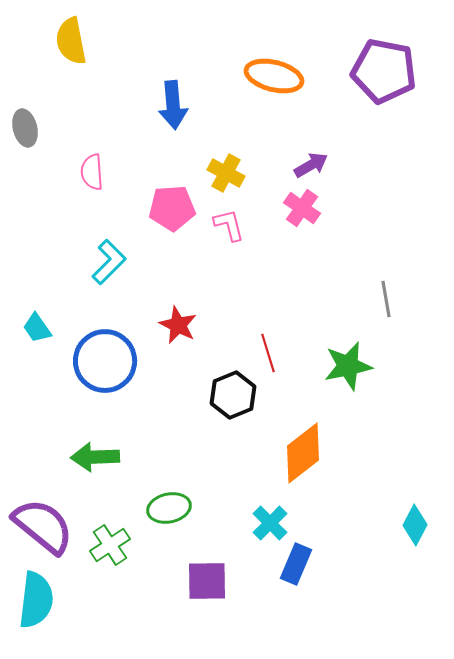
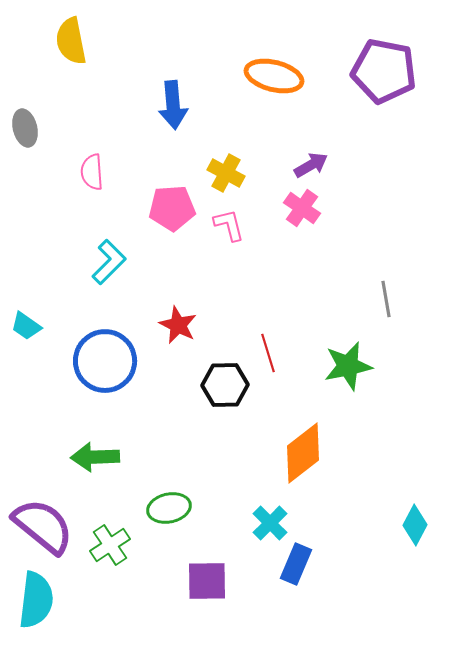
cyan trapezoid: moved 11 px left, 2 px up; rotated 20 degrees counterclockwise
black hexagon: moved 8 px left, 10 px up; rotated 21 degrees clockwise
